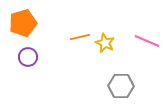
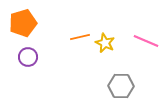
pink line: moved 1 px left
